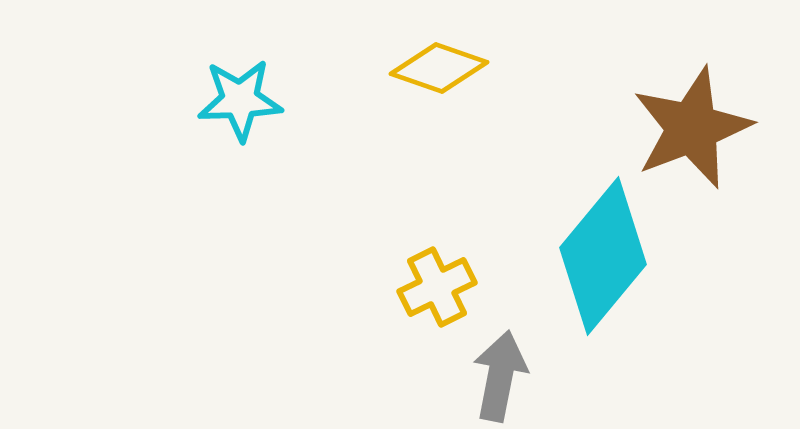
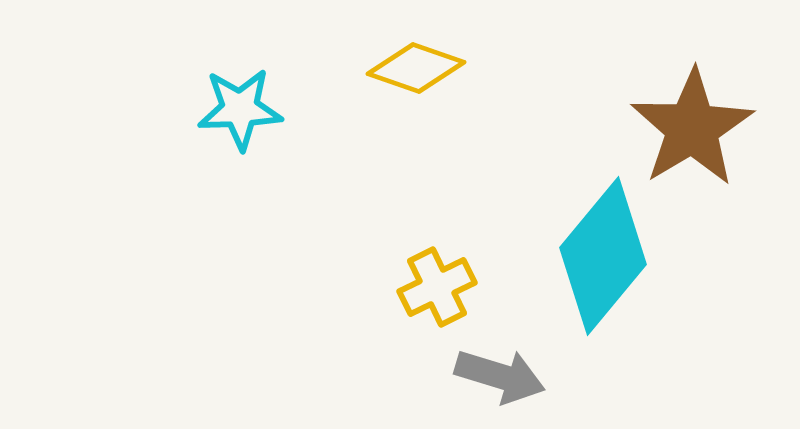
yellow diamond: moved 23 px left
cyan star: moved 9 px down
brown star: rotated 10 degrees counterclockwise
gray arrow: rotated 96 degrees clockwise
